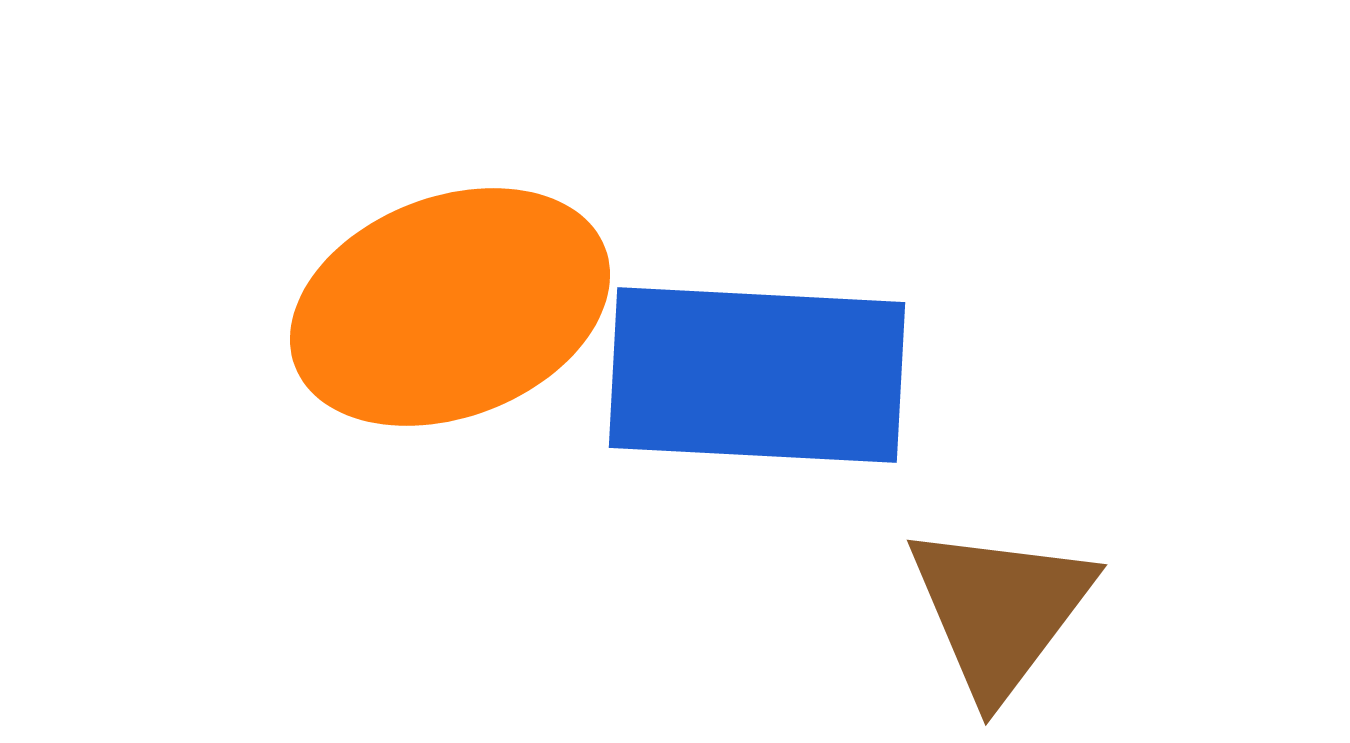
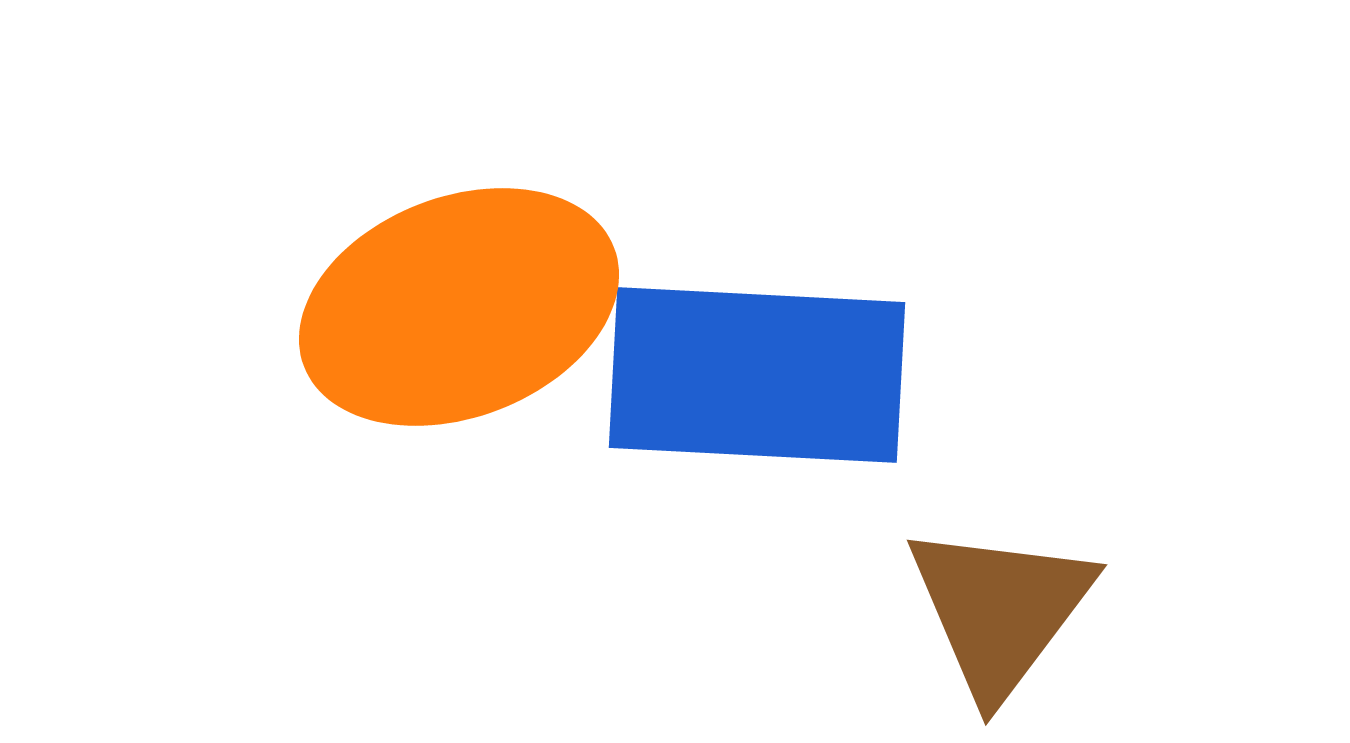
orange ellipse: moved 9 px right
